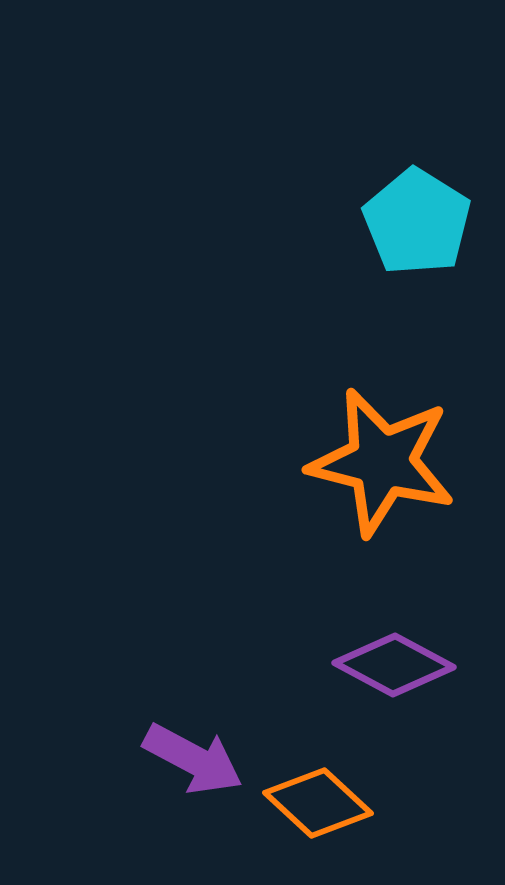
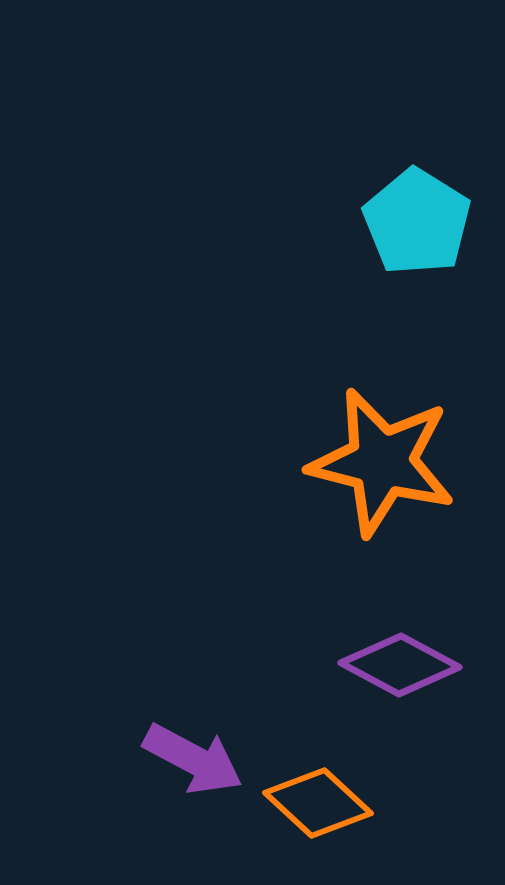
purple diamond: moved 6 px right
